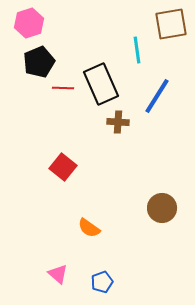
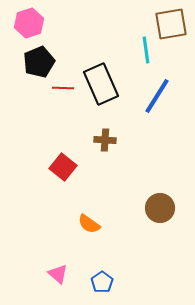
cyan line: moved 9 px right
brown cross: moved 13 px left, 18 px down
brown circle: moved 2 px left
orange semicircle: moved 4 px up
blue pentagon: rotated 15 degrees counterclockwise
